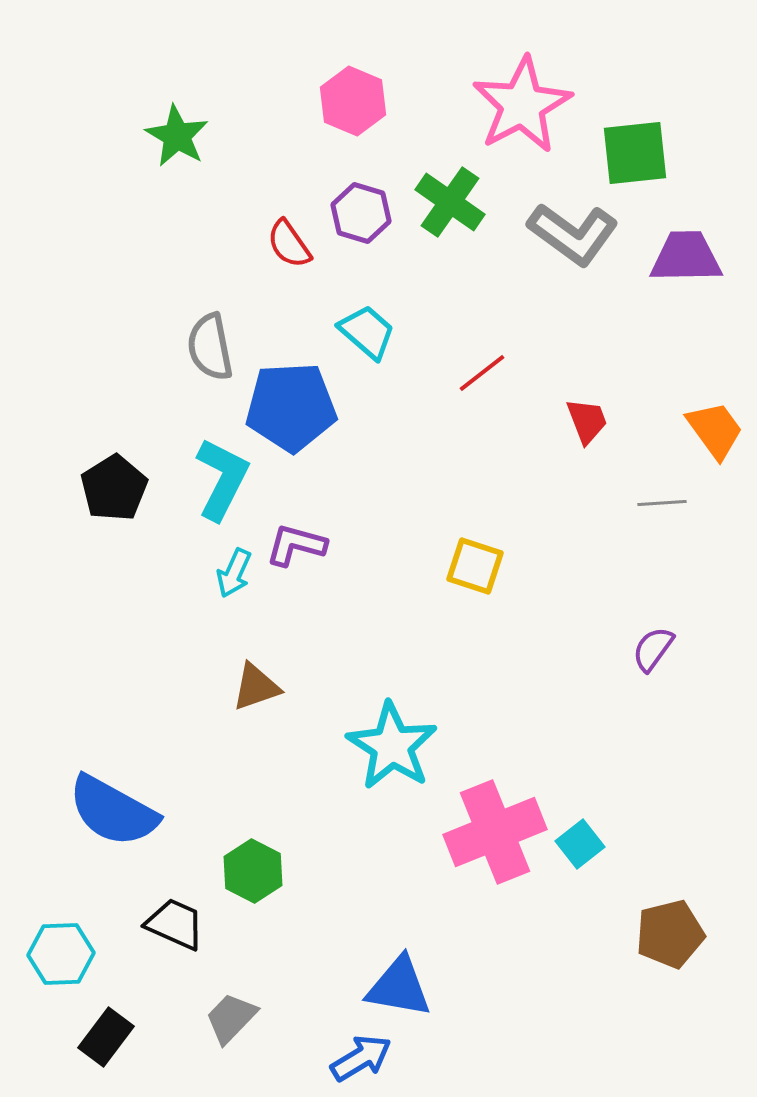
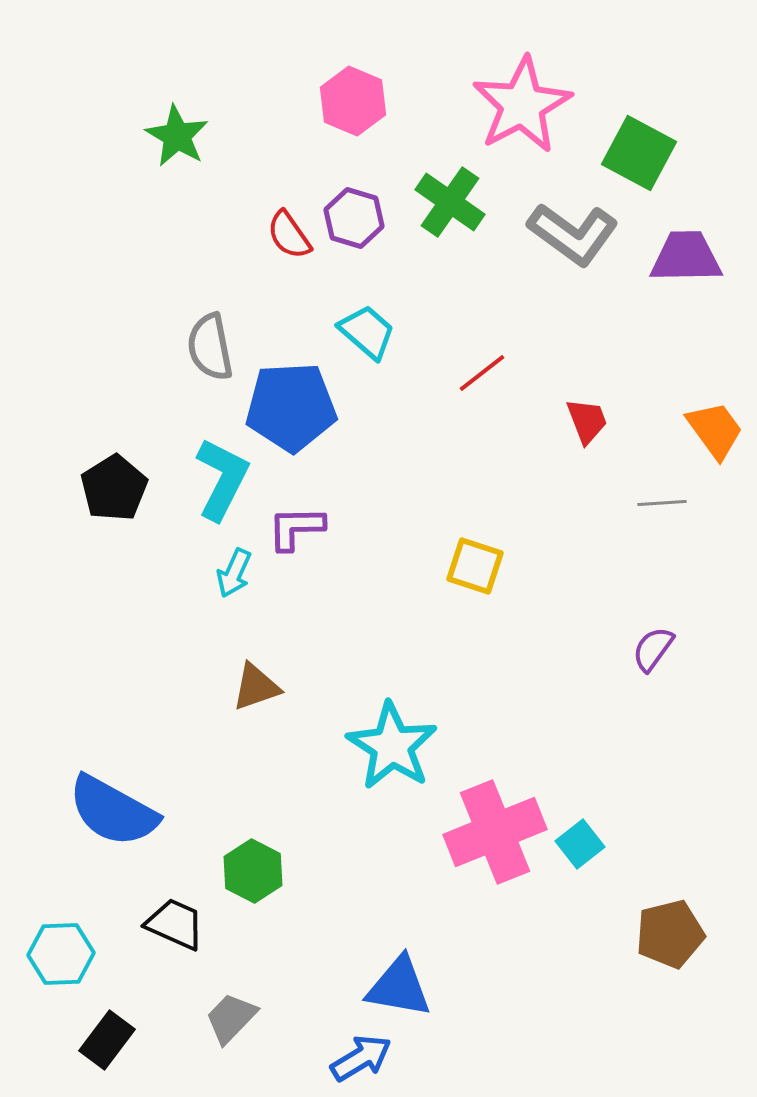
green square: moved 4 px right; rotated 34 degrees clockwise
purple hexagon: moved 7 px left, 5 px down
red semicircle: moved 9 px up
purple L-shape: moved 17 px up; rotated 16 degrees counterclockwise
black rectangle: moved 1 px right, 3 px down
